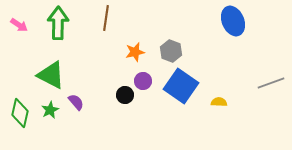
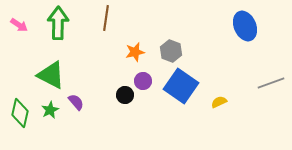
blue ellipse: moved 12 px right, 5 px down
yellow semicircle: rotated 28 degrees counterclockwise
